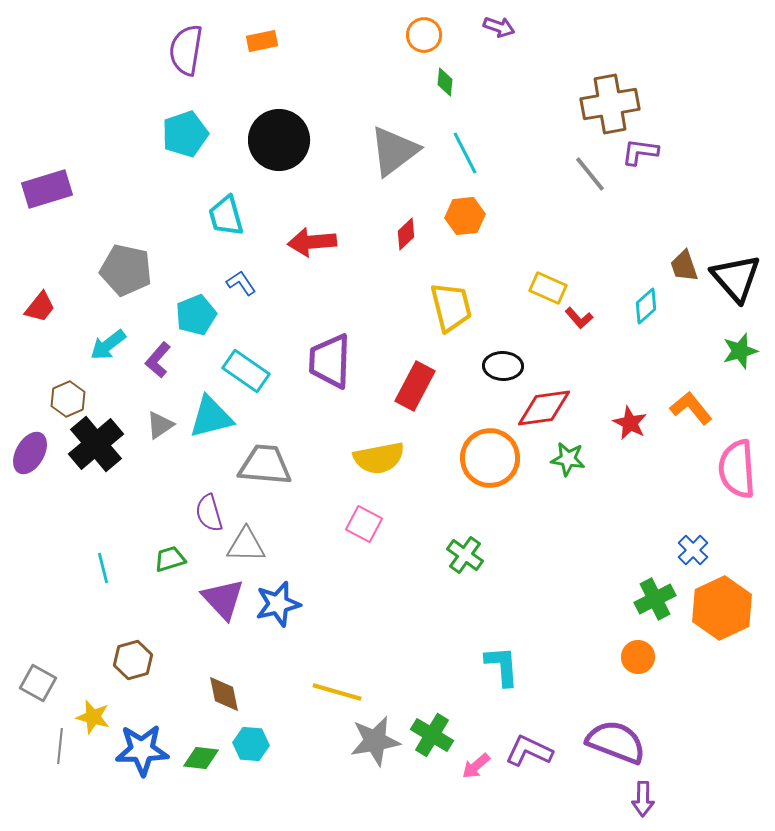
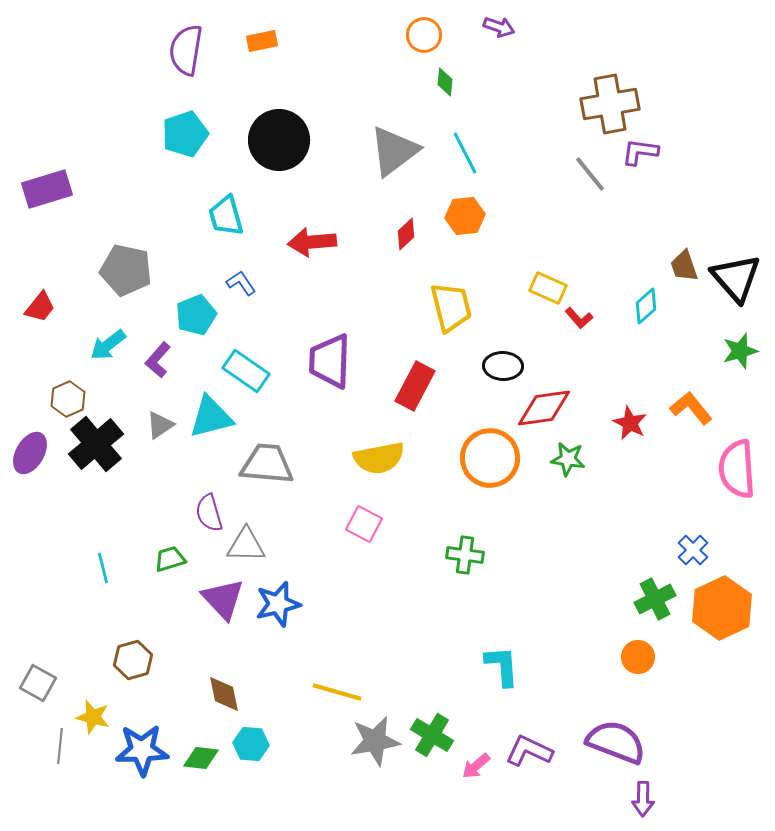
gray trapezoid at (265, 465): moved 2 px right, 1 px up
green cross at (465, 555): rotated 27 degrees counterclockwise
